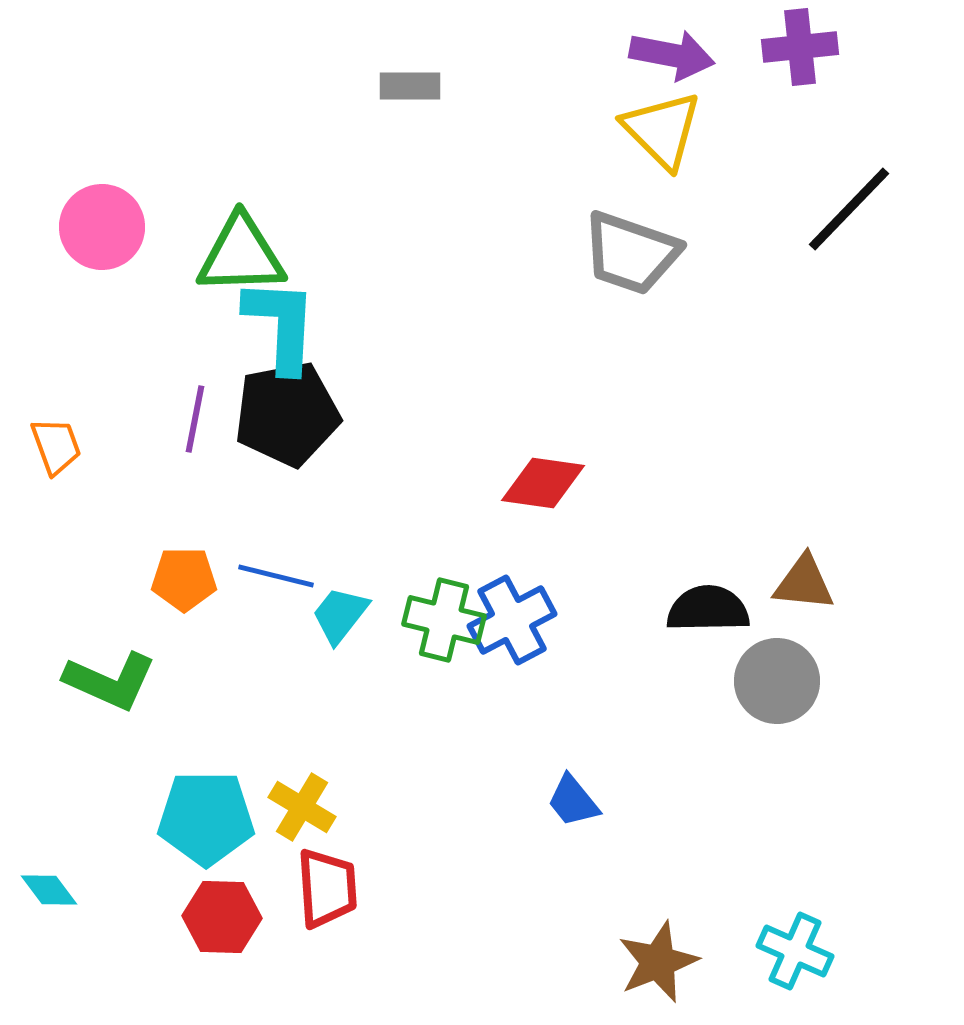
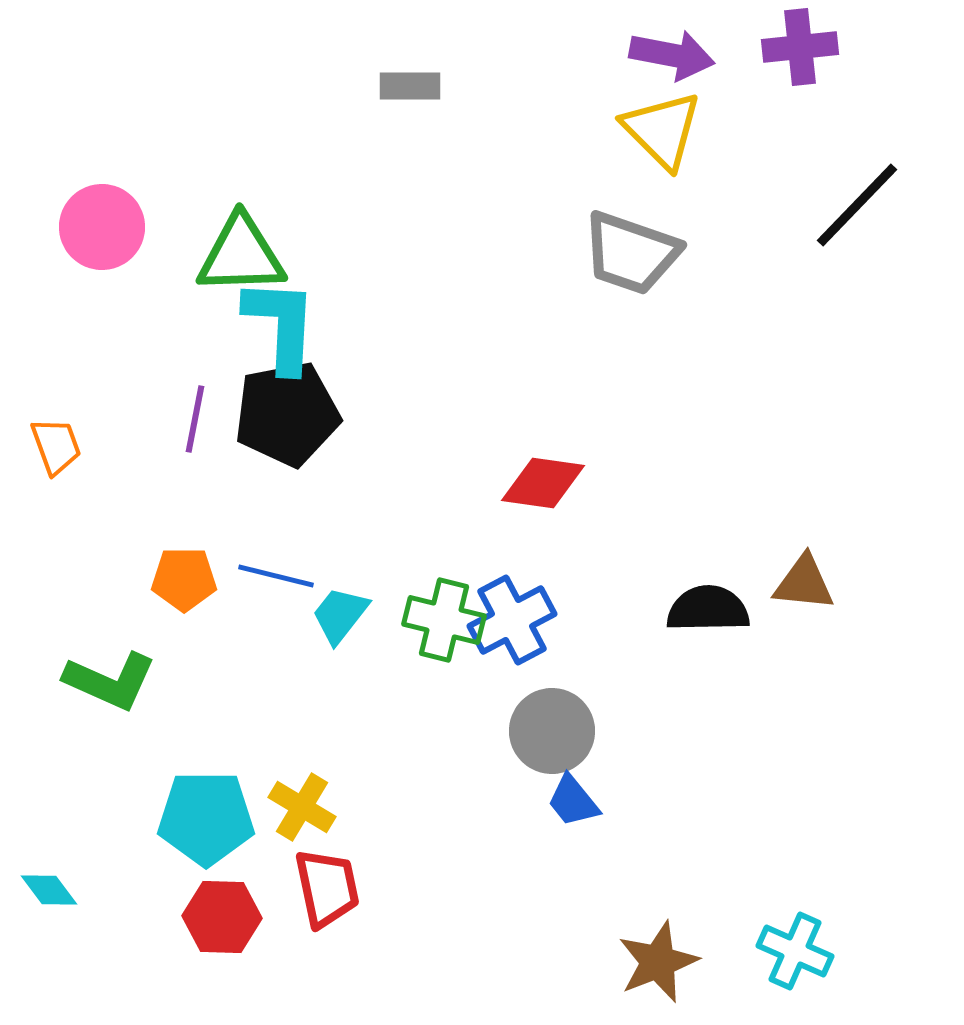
black line: moved 8 px right, 4 px up
gray circle: moved 225 px left, 50 px down
red trapezoid: rotated 8 degrees counterclockwise
